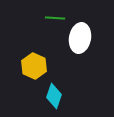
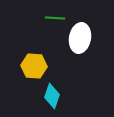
yellow hexagon: rotated 20 degrees counterclockwise
cyan diamond: moved 2 px left
